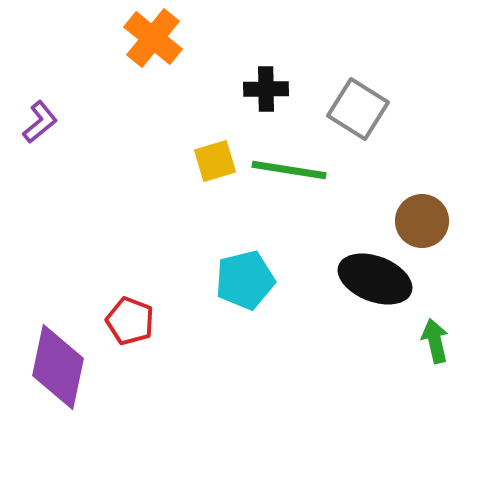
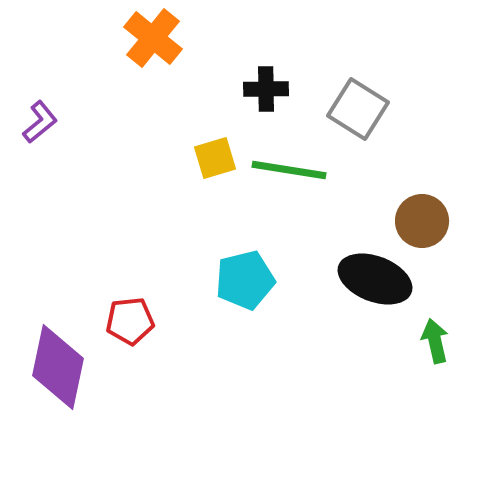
yellow square: moved 3 px up
red pentagon: rotated 27 degrees counterclockwise
